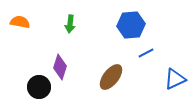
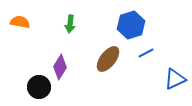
blue hexagon: rotated 12 degrees counterclockwise
purple diamond: rotated 15 degrees clockwise
brown ellipse: moved 3 px left, 18 px up
